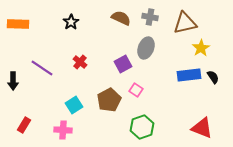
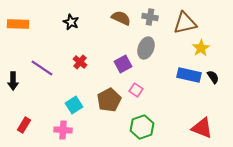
black star: rotated 14 degrees counterclockwise
blue rectangle: rotated 20 degrees clockwise
